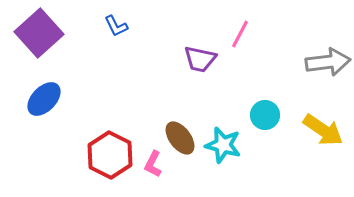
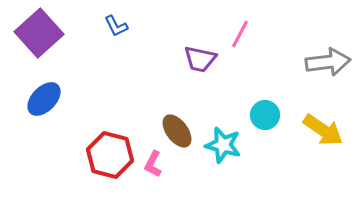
brown ellipse: moved 3 px left, 7 px up
red hexagon: rotated 12 degrees counterclockwise
